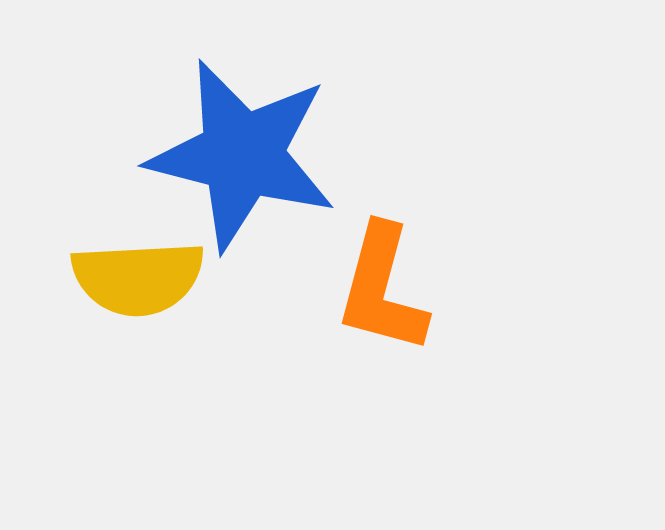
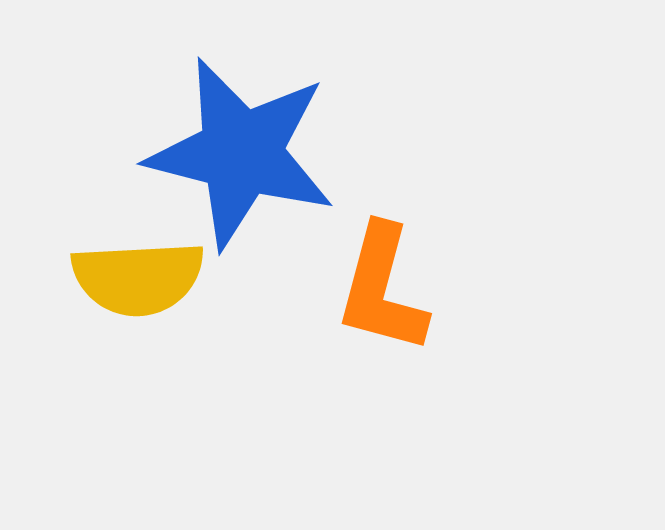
blue star: moved 1 px left, 2 px up
